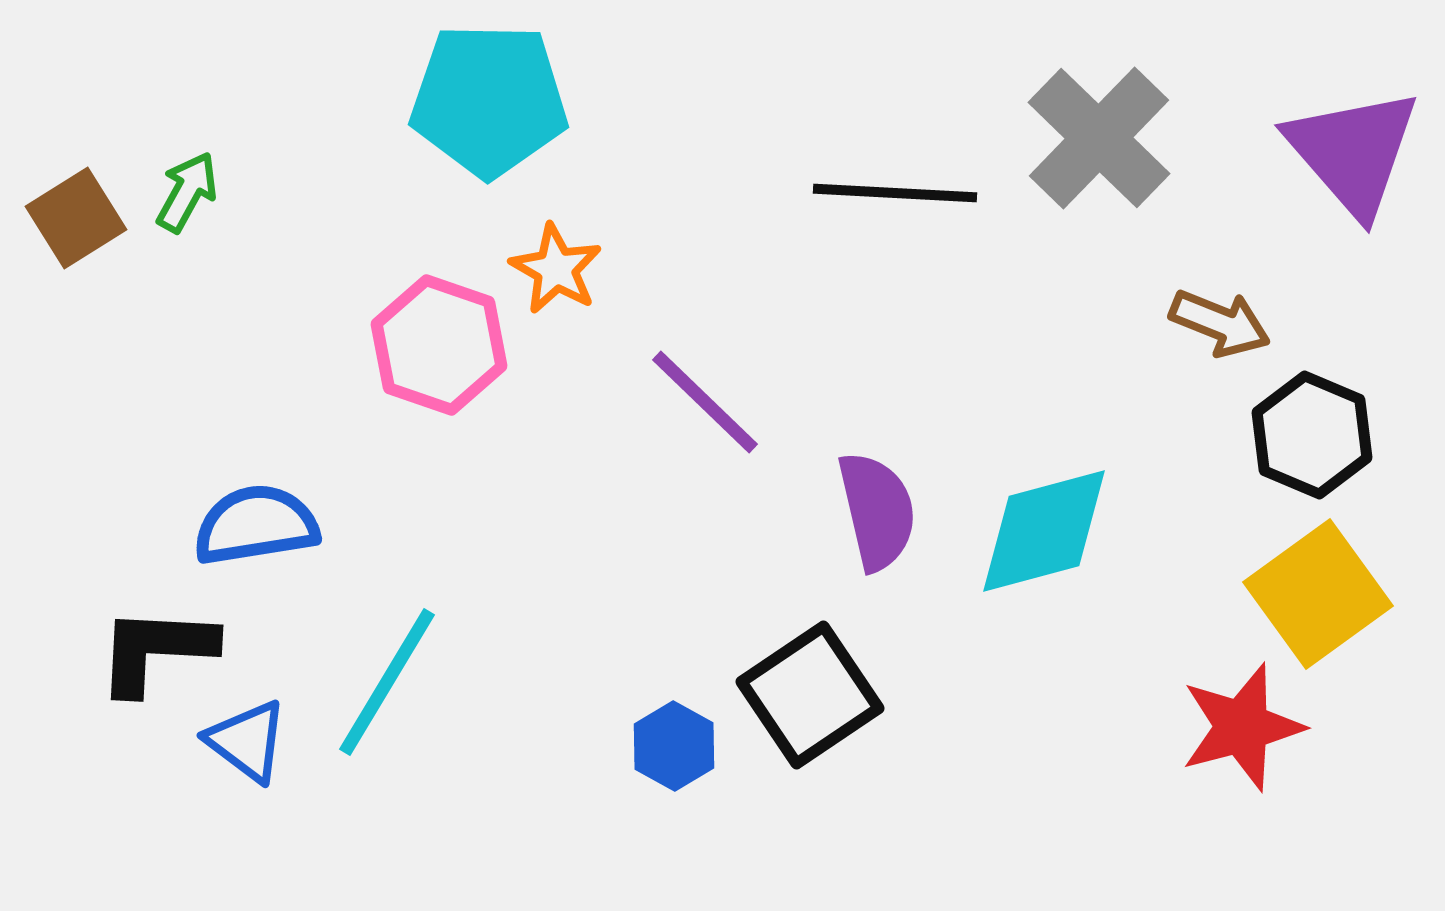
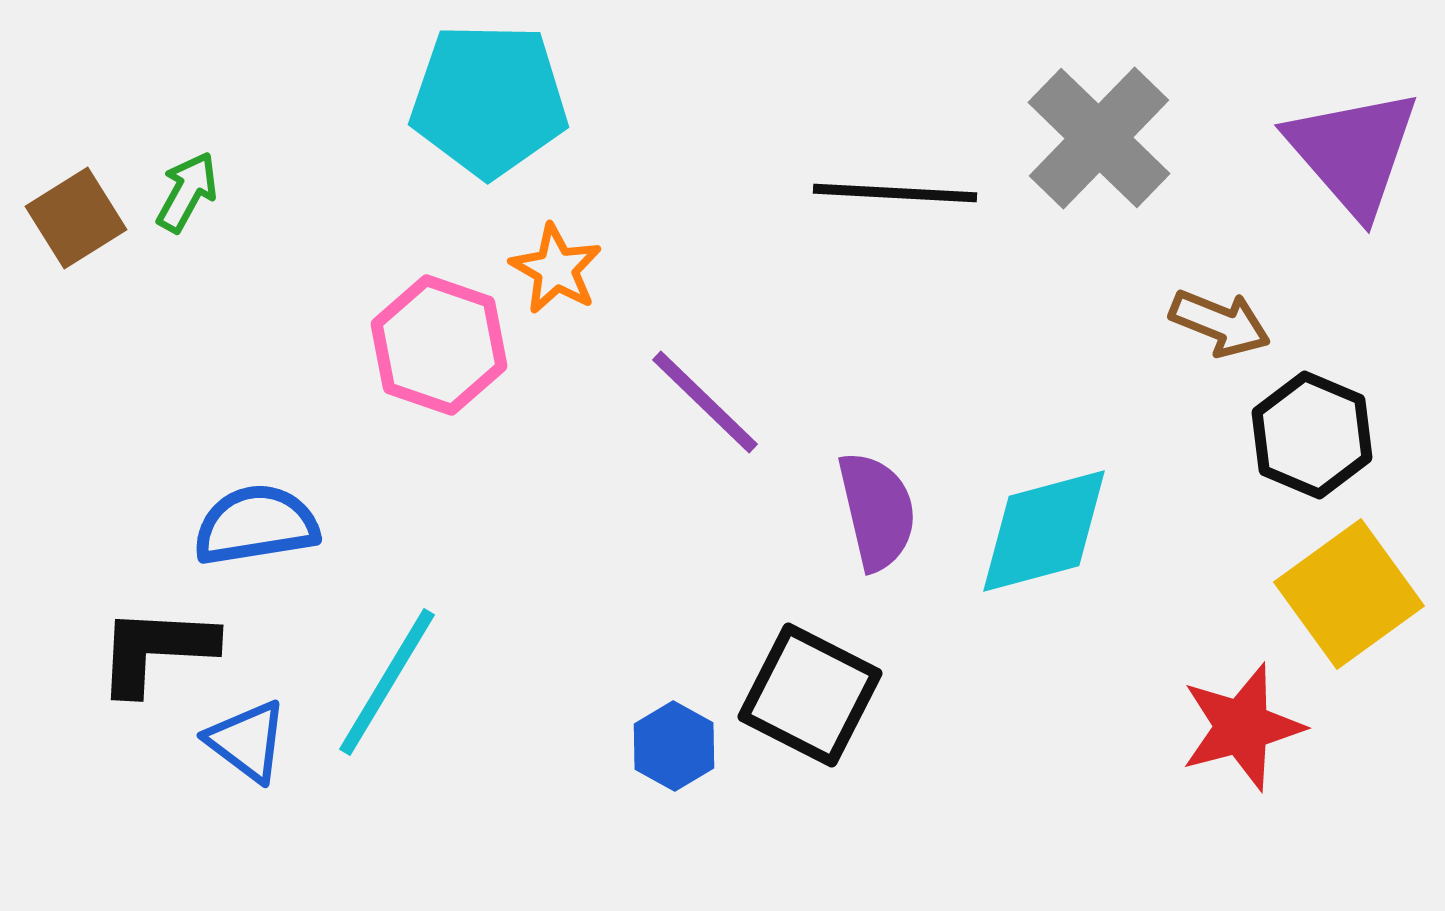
yellow square: moved 31 px right
black square: rotated 29 degrees counterclockwise
